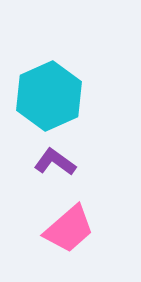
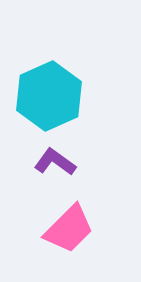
pink trapezoid: rotated 4 degrees counterclockwise
